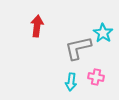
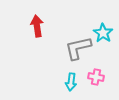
red arrow: rotated 15 degrees counterclockwise
